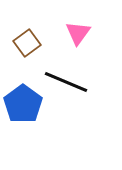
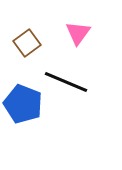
blue pentagon: rotated 15 degrees counterclockwise
